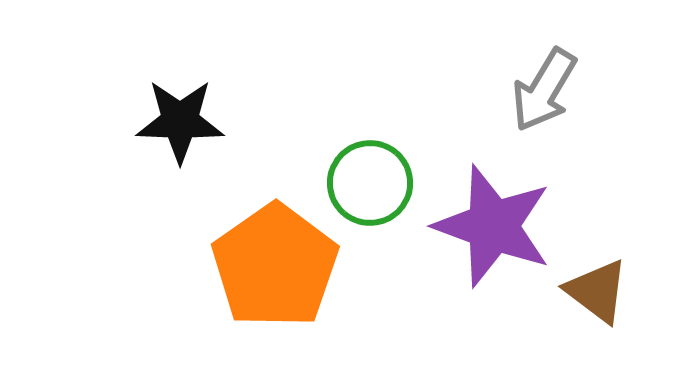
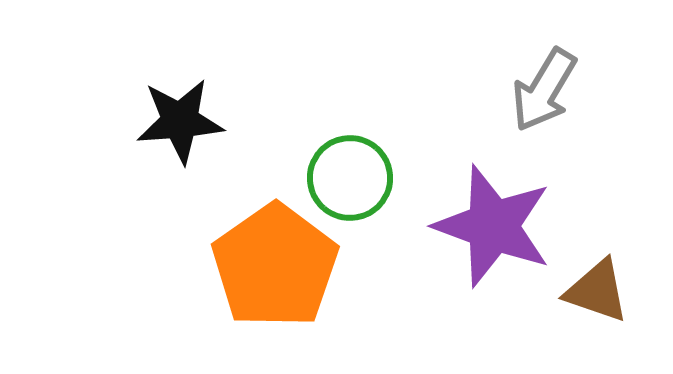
black star: rotated 6 degrees counterclockwise
green circle: moved 20 px left, 5 px up
brown triangle: rotated 18 degrees counterclockwise
